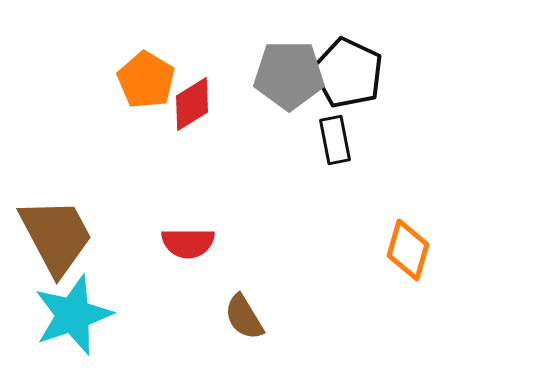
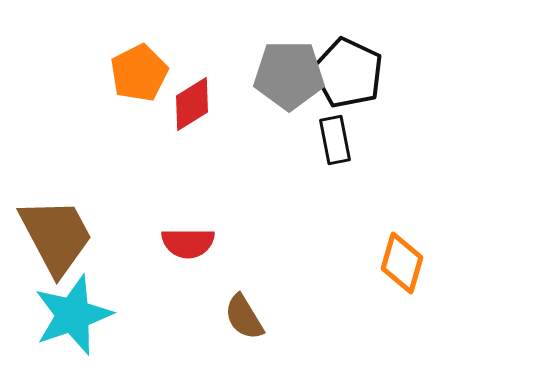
orange pentagon: moved 7 px left, 7 px up; rotated 14 degrees clockwise
orange diamond: moved 6 px left, 13 px down
